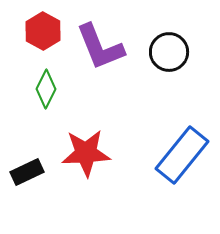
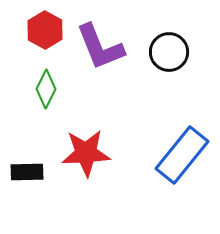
red hexagon: moved 2 px right, 1 px up
black rectangle: rotated 24 degrees clockwise
